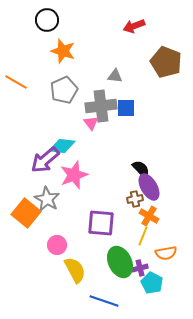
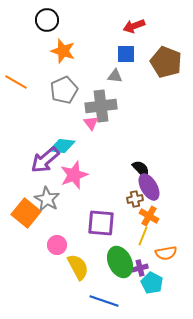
blue square: moved 54 px up
yellow semicircle: moved 3 px right, 3 px up
